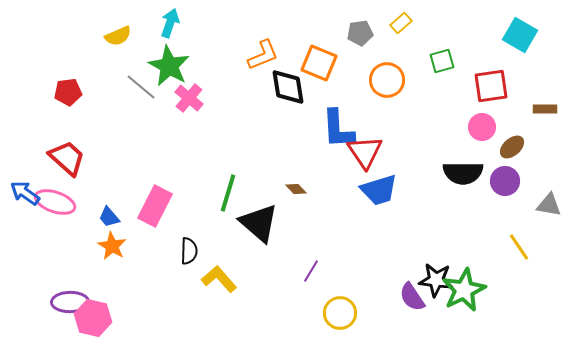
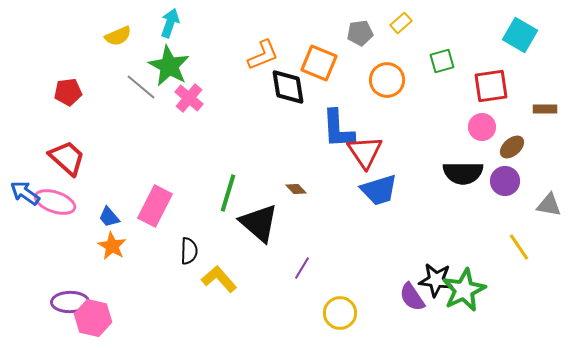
purple line at (311, 271): moved 9 px left, 3 px up
